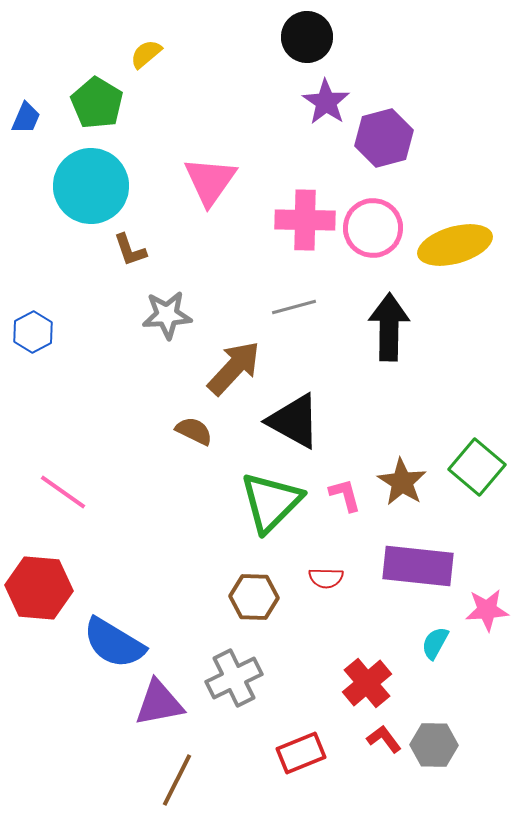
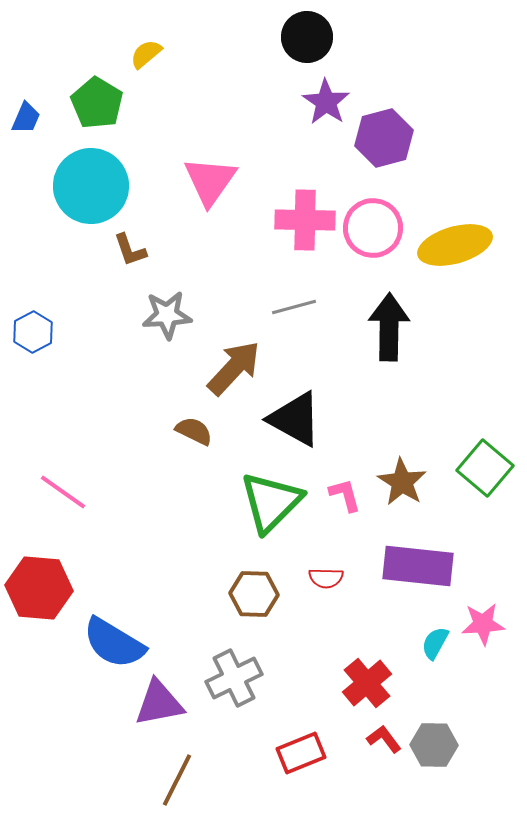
black triangle: moved 1 px right, 2 px up
green square: moved 8 px right, 1 px down
brown hexagon: moved 3 px up
pink star: moved 4 px left, 14 px down
